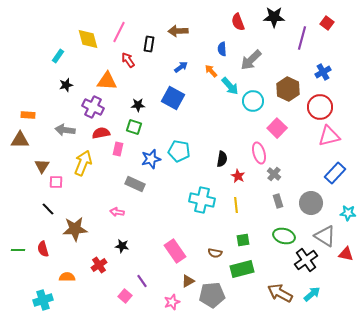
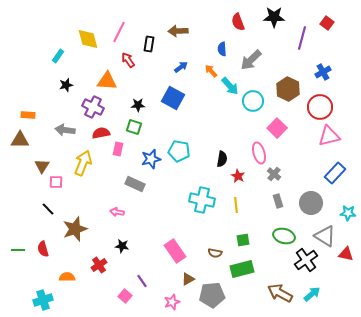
brown star at (75, 229): rotated 15 degrees counterclockwise
brown triangle at (188, 281): moved 2 px up
